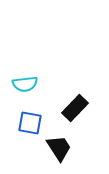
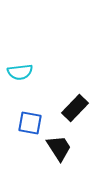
cyan semicircle: moved 5 px left, 12 px up
